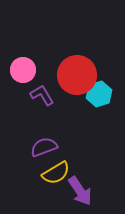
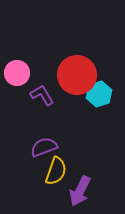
pink circle: moved 6 px left, 3 px down
yellow semicircle: moved 2 px up; rotated 40 degrees counterclockwise
purple arrow: rotated 60 degrees clockwise
